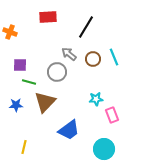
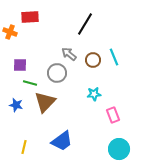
red rectangle: moved 18 px left
black line: moved 1 px left, 3 px up
brown circle: moved 1 px down
gray circle: moved 1 px down
green line: moved 1 px right, 1 px down
cyan star: moved 2 px left, 5 px up
blue star: rotated 16 degrees clockwise
pink rectangle: moved 1 px right
blue trapezoid: moved 7 px left, 11 px down
cyan circle: moved 15 px right
